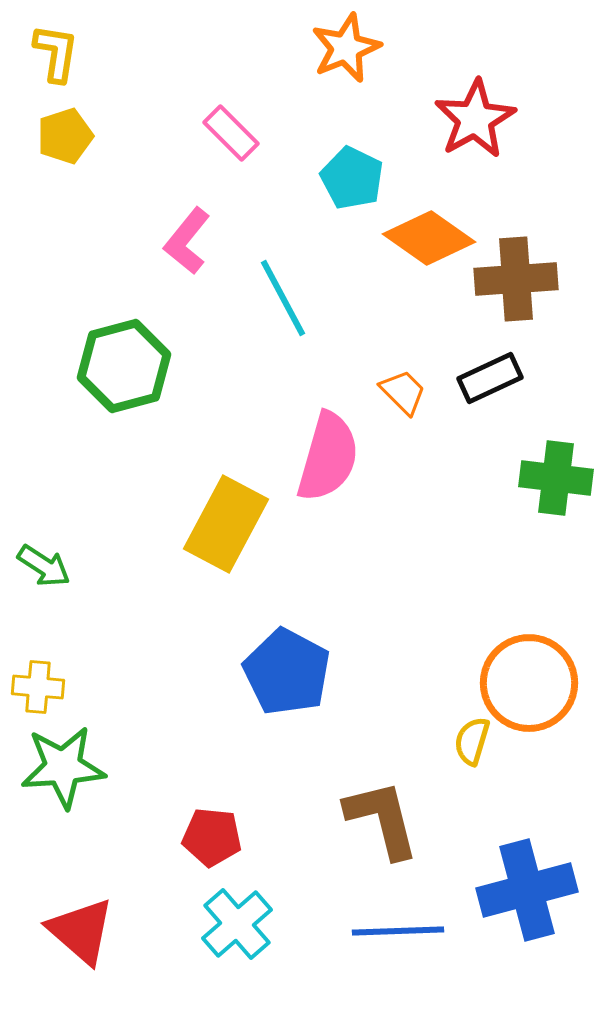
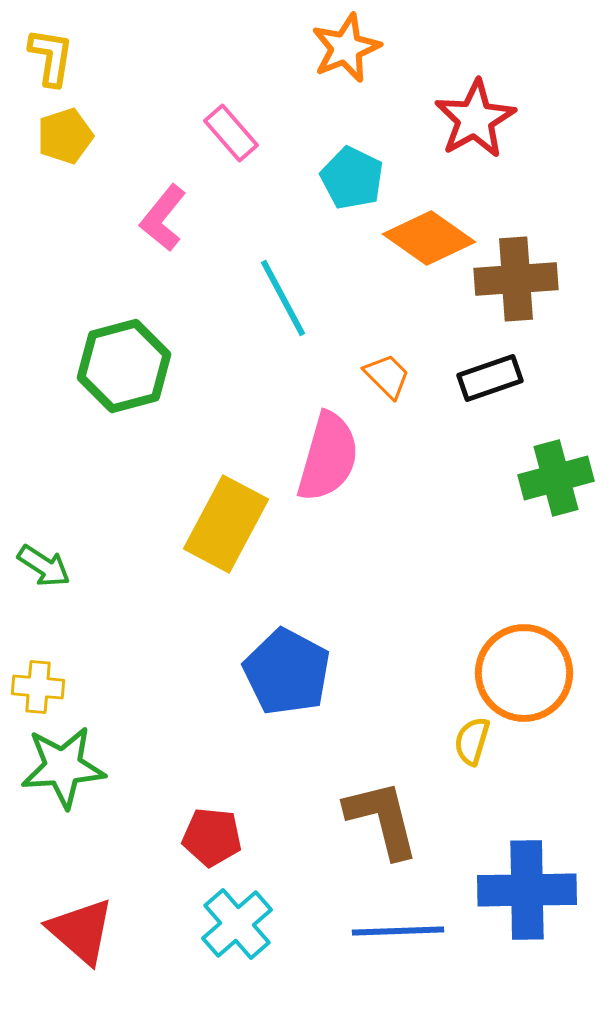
yellow L-shape: moved 5 px left, 4 px down
pink rectangle: rotated 4 degrees clockwise
pink L-shape: moved 24 px left, 23 px up
black rectangle: rotated 6 degrees clockwise
orange trapezoid: moved 16 px left, 16 px up
green cross: rotated 22 degrees counterclockwise
orange circle: moved 5 px left, 10 px up
blue cross: rotated 14 degrees clockwise
